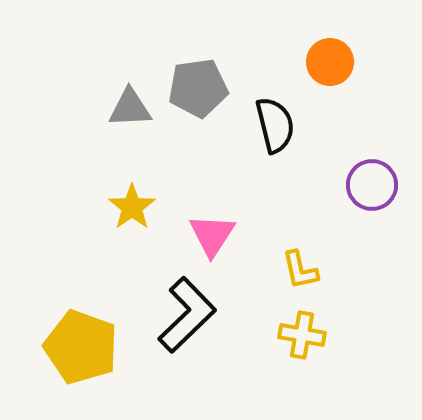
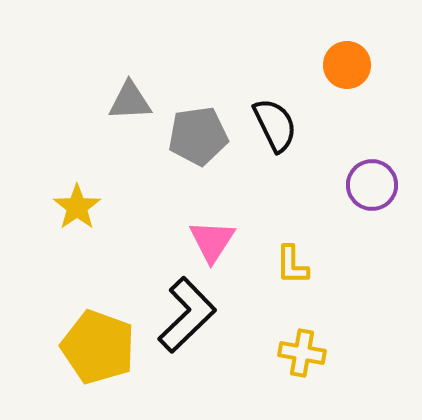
orange circle: moved 17 px right, 3 px down
gray pentagon: moved 48 px down
gray triangle: moved 7 px up
black semicircle: rotated 12 degrees counterclockwise
yellow star: moved 55 px left
pink triangle: moved 6 px down
yellow L-shape: moved 8 px left, 5 px up; rotated 12 degrees clockwise
yellow cross: moved 18 px down
yellow pentagon: moved 17 px right
